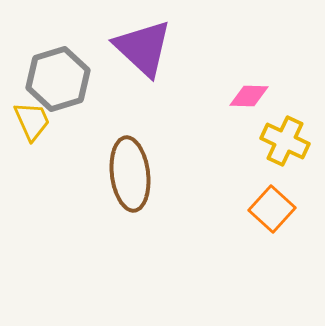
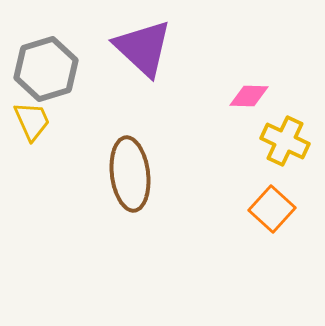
gray hexagon: moved 12 px left, 10 px up
